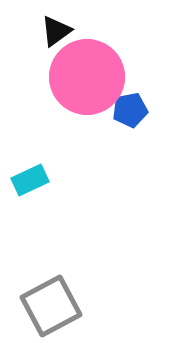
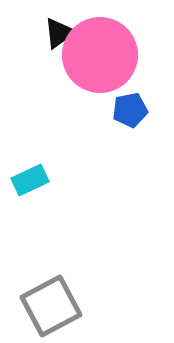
black triangle: moved 3 px right, 2 px down
pink circle: moved 13 px right, 22 px up
